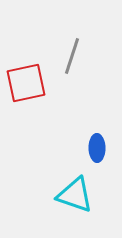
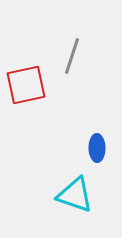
red square: moved 2 px down
